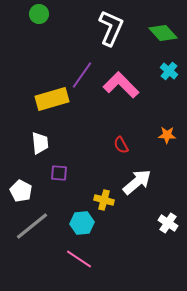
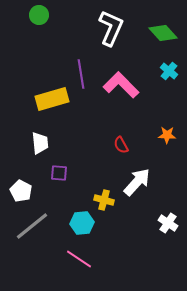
green circle: moved 1 px down
purple line: moved 1 px left, 1 px up; rotated 44 degrees counterclockwise
white arrow: rotated 8 degrees counterclockwise
